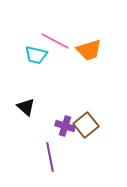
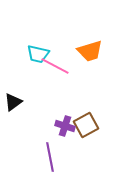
pink line: moved 25 px down
orange trapezoid: moved 1 px right, 1 px down
cyan trapezoid: moved 2 px right, 1 px up
black triangle: moved 13 px left, 5 px up; rotated 42 degrees clockwise
brown square: rotated 10 degrees clockwise
